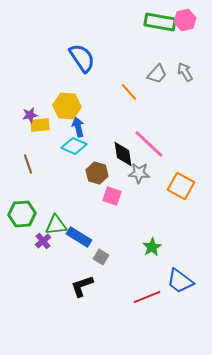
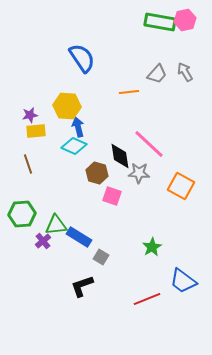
orange line: rotated 54 degrees counterclockwise
yellow rectangle: moved 4 px left, 6 px down
black diamond: moved 3 px left, 2 px down
blue trapezoid: moved 3 px right
red line: moved 2 px down
